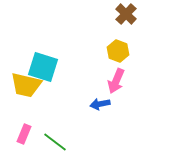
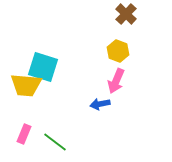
yellow trapezoid: rotated 8 degrees counterclockwise
